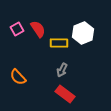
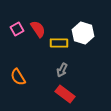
white hexagon: rotated 20 degrees counterclockwise
orange semicircle: rotated 12 degrees clockwise
